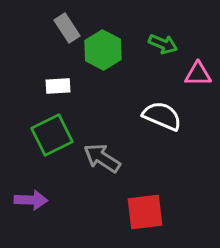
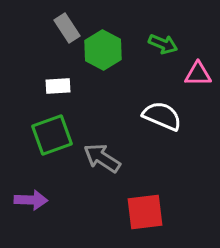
green square: rotated 6 degrees clockwise
